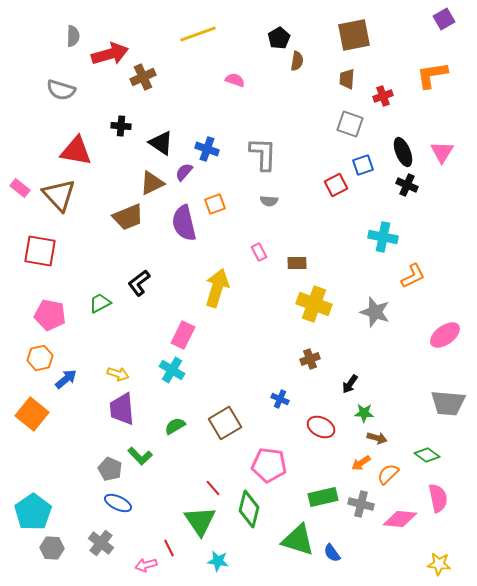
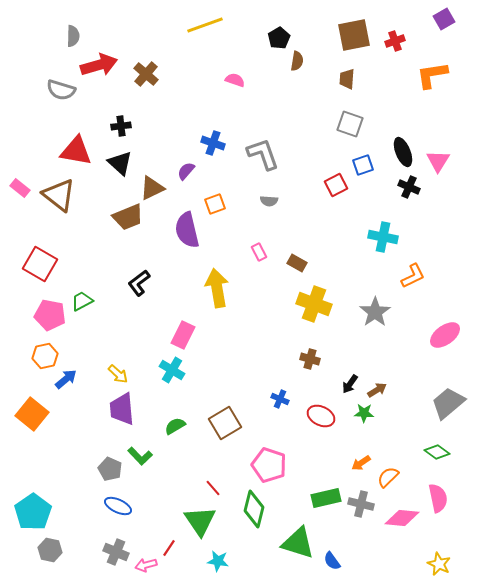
yellow line at (198, 34): moved 7 px right, 9 px up
red arrow at (110, 54): moved 11 px left, 11 px down
brown cross at (143, 77): moved 3 px right, 3 px up; rotated 25 degrees counterclockwise
red cross at (383, 96): moved 12 px right, 55 px up
black cross at (121, 126): rotated 12 degrees counterclockwise
black triangle at (161, 143): moved 41 px left, 20 px down; rotated 8 degrees clockwise
blue cross at (207, 149): moved 6 px right, 6 px up
pink triangle at (442, 152): moved 4 px left, 9 px down
gray L-shape at (263, 154): rotated 21 degrees counterclockwise
purple semicircle at (184, 172): moved 2 px right, 1 px up
brown triangle at (152, 183): moved 5 px down
black cross at (407, 185): moved 2 px right, 2 px down
brown triangle at (59, 195): rotated 9 degrees counterclockwise
purple semicircle at (184, 223): moved 3 px right, 7 px down
red square at (40, 251): moved 13 px down; rotated 20 degrees clockwise
brown rectangle at (297, 263): rotated 30 degrees clockwise
yellow arrow at (217, 288): rotated 27 degrees counterclockwise
green trapezoid at (100, 303): moved 18 px left, 2 px up
gray star at (375, 312): rotated 20 degrees clockwise
orange hexagon at (40, 358): moved 5 px right, 2 px up
brown cross at (310, 359): rotated 36 degrees clockwise
yellow arrow at (118, 374): rotated 25 degrees clockwise
gray trapezoid at (448, 403): rotated 135 degrees clockwise
red ellipse at (321, 427): moved 11 px up
brown arrow at (377, 438): moved 48 px up; rotated 48 degrees counterclockwise
green diamond at (427, 455): moved 10 px right, 3 px up
pink pentagon at (269, 465): rotated 12 degrees clockwise
orange semicircle at (388, 474): moved 3 px down
green rectangle at (323, 497): moved 3 px right, 1 px down
blue ellipse at (118, 503): moved 3 px down
green diamond at (249, 509): moved 5 px right
pink diamond at (400, 519): moved 2 px right, 1 px up
green triangle at (298, 540): moved 3 px down
gray cross at (101, 543): moved 15 px right, 9 px down; rotated 15 degrees counterclockwise
gray hexagon at (52, 548): moved 2 px left, 2 px down; rotated 10 degrees clockwise
red line at (169, 548): rotated 60 degrees clockwise
blue semicircle at (332, 553): moved 8 px down
yellow star at (439, 564): rotated 20 degrees clockwise
